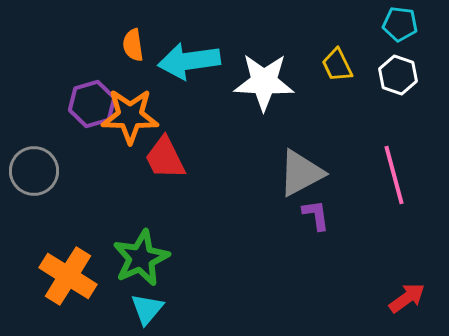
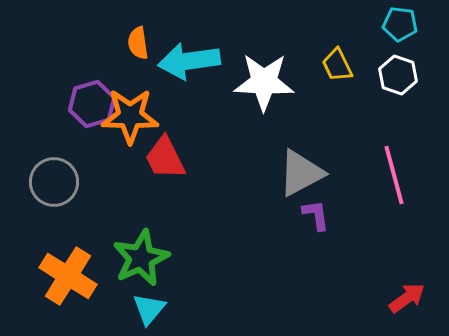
orange semicircle: moved 5 px right, 2 px up
gray circle: moved 20 px right, 11 px down
cyan triangle: moved 2 px right
